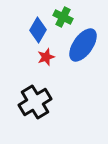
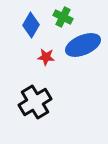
blue diamond: moved 7 px left, 5 px up
blue ellipse: rotated 32 degrees clockwise
red star: rotated 24 degrees clockwise
